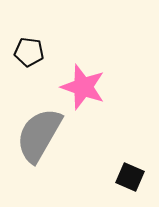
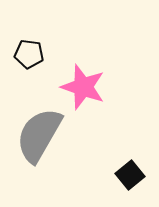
black pentagon: moved 2 px down
black square: moved 2 px up; rotated 28 degrees clockwise
